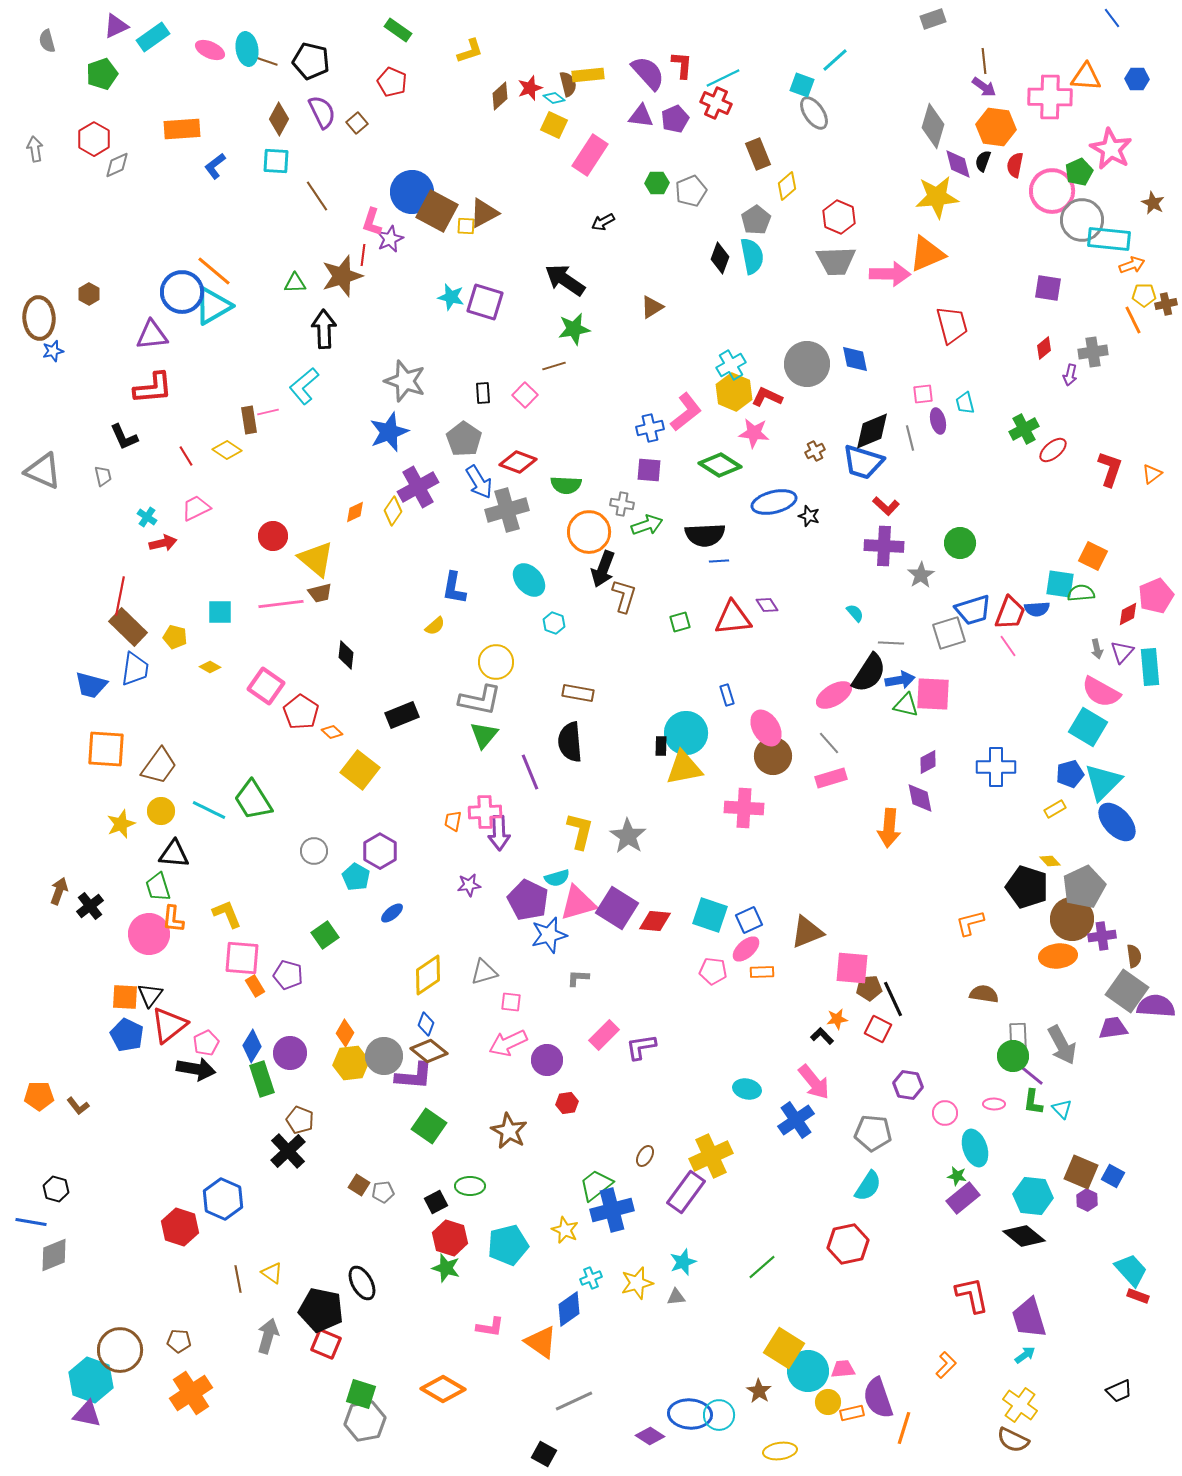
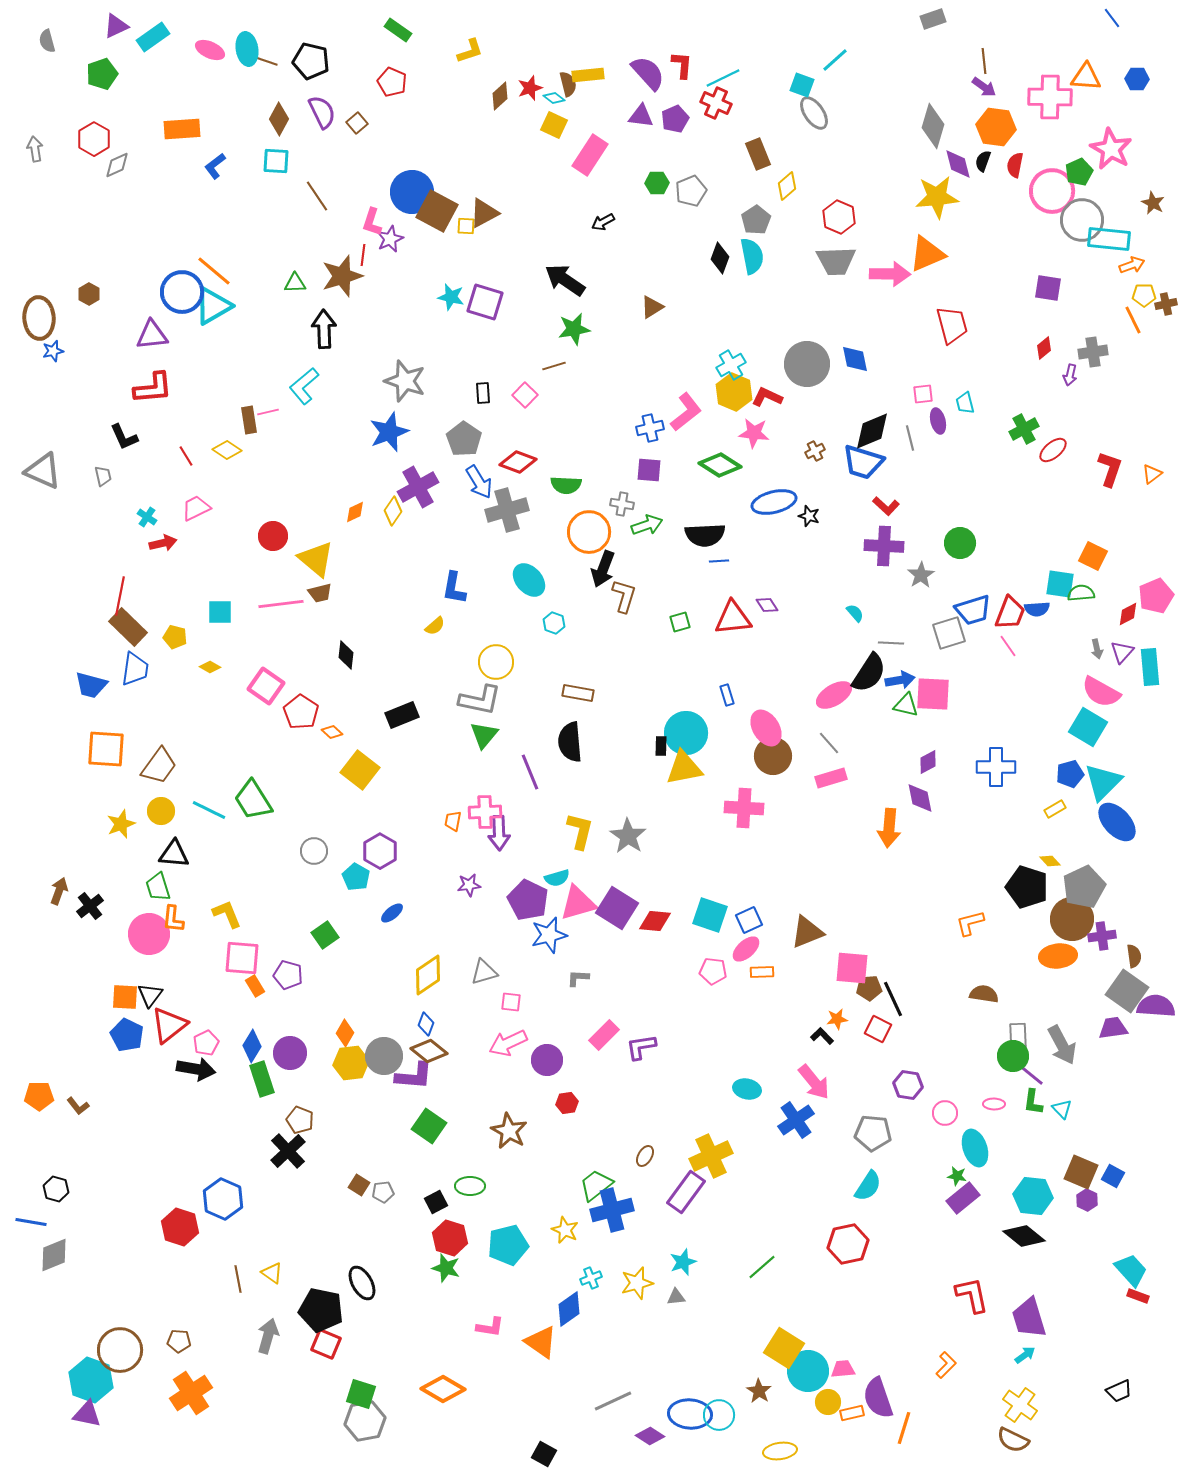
gray line at (574, 1401): moved 39 px right
